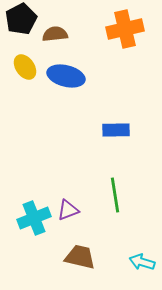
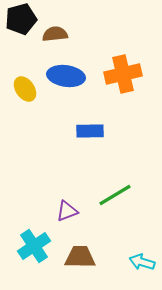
black pentagon: rotated 12 degrees clockwise
orange cross: moved 2 px left, 45 px down
yellow ellipse: moved 22 px down
blue ellipse: rotated 6 degrees counterclockwise
blue rectangle: moved 26 px left, 1 px down
green line: rotated 68 degrees clockwise
purple triangle: moved 1 px left, 1 px down
cyan cross: moved 28 px down; rotated 12 degrees counterclockwise
brown trapezoid: rotated 12 degrees counterclockwise
